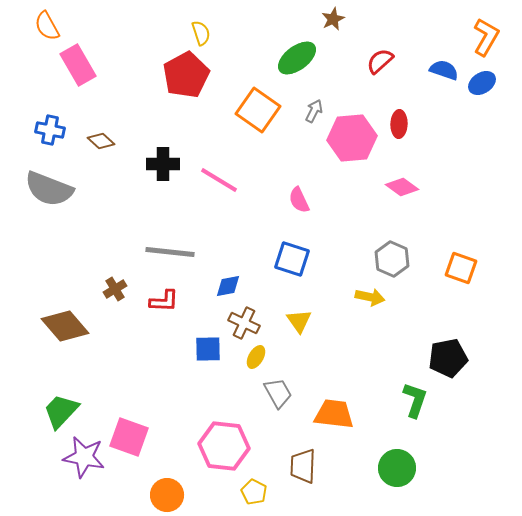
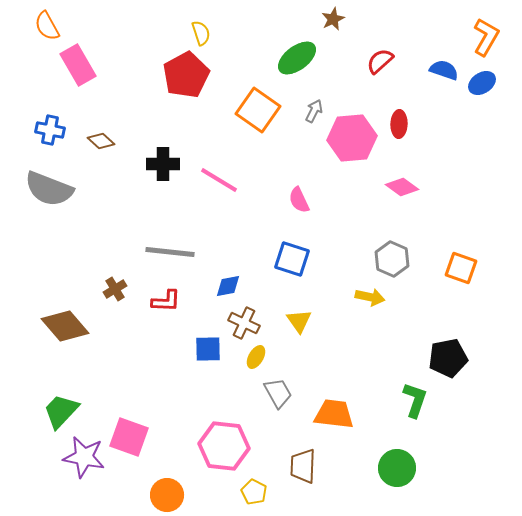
red L-shape at (164, 301): moved 2 px right
